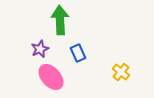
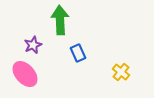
purple star: moved 7 px left, 4 px up
pink ellipse: moved 26 px left, 3 px up
